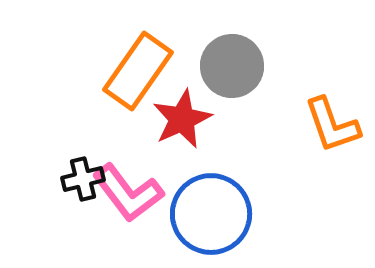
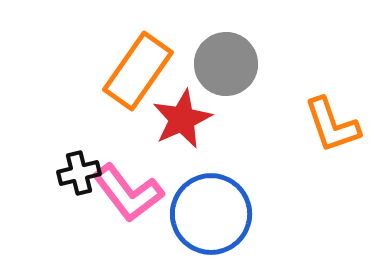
gray circle: moved 6 px left, 2 px up
black cross: moved 4 px left, 6 px up
